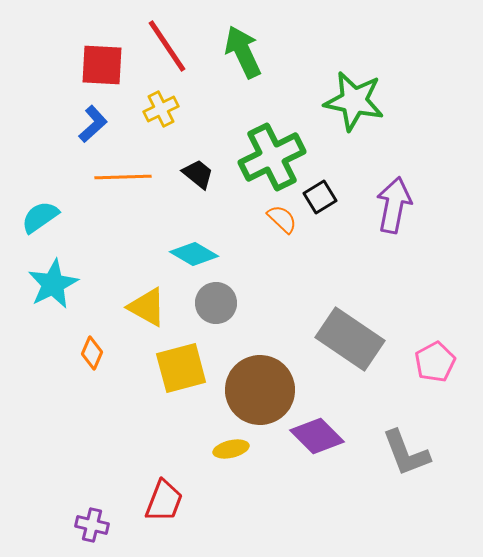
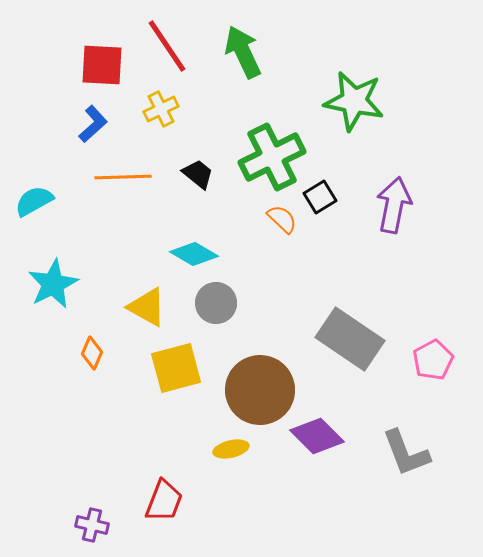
cyan semicircle: moved 6 px left, 16 px up; rotated 6 degrees clockwise
pink pentagon: moved 2 px left, 2 px up
yellow square: moved 5 px left
